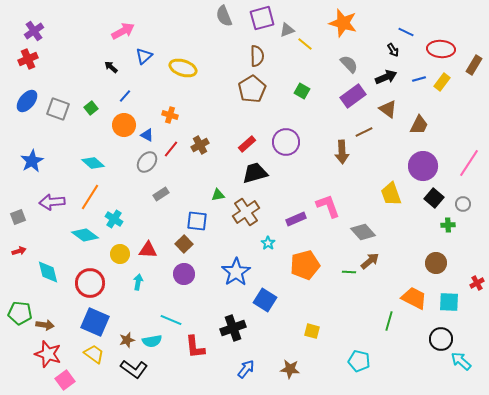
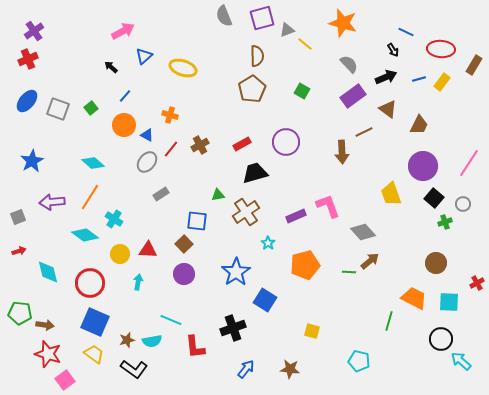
red rectangle at (247, 144): moved 5 px left; rotated 12 degrees clockwise
purple rectangle at (296, 219): moved 3 px up
green cross at (448, 225): moved 3 px left, 3 px up; rotated 16 degrees counterclockwise
